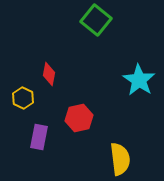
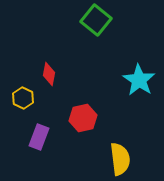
red hexagon: moved 4 px right
purple rectangle: rotated 10 degrees clockwise
